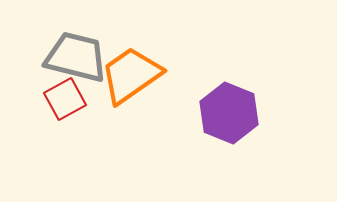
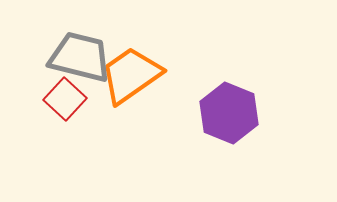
gray trapezoid: moved 4 px right
red square: rotated 18 degrees counterclockwise
